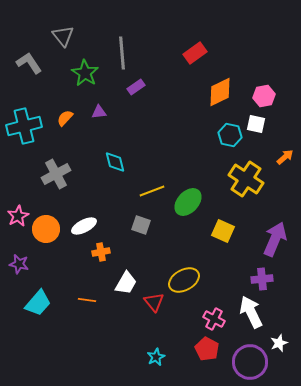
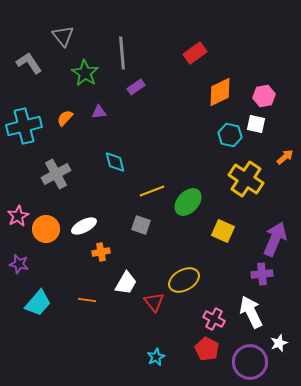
purple cross: moved 5 px up
